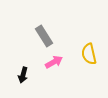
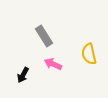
pink arrow: moved 1 px left, 2 px down; rotated 126 degrees counterclockwise
black arrow: rotated 14 degrees clockwise
